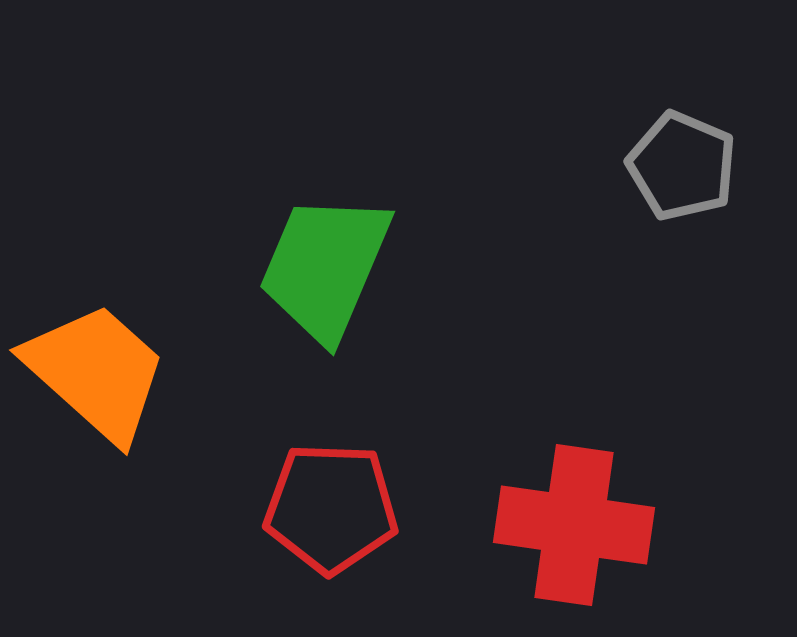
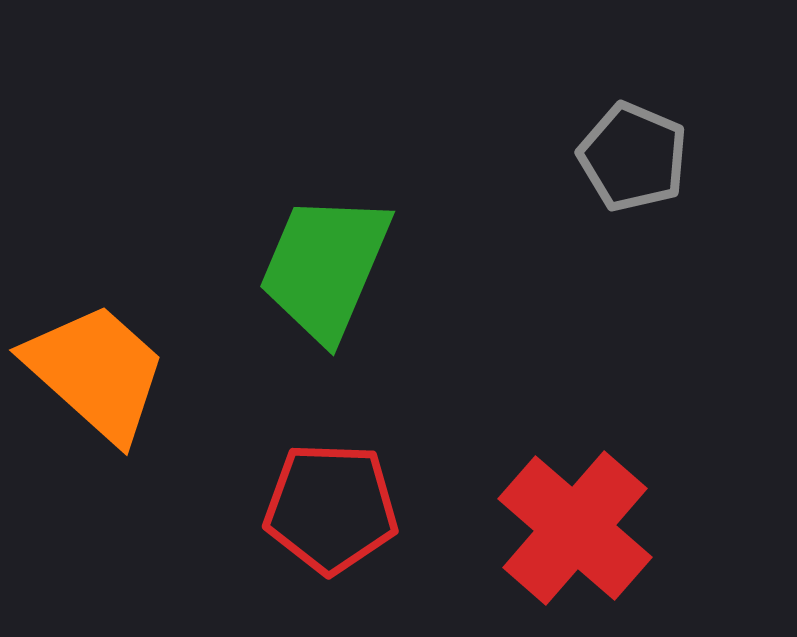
gray pentagon: moved 49 px left, 9 px up
red cross: moved 1 px right, 3 px down; rotated 33 degrees clockwise
